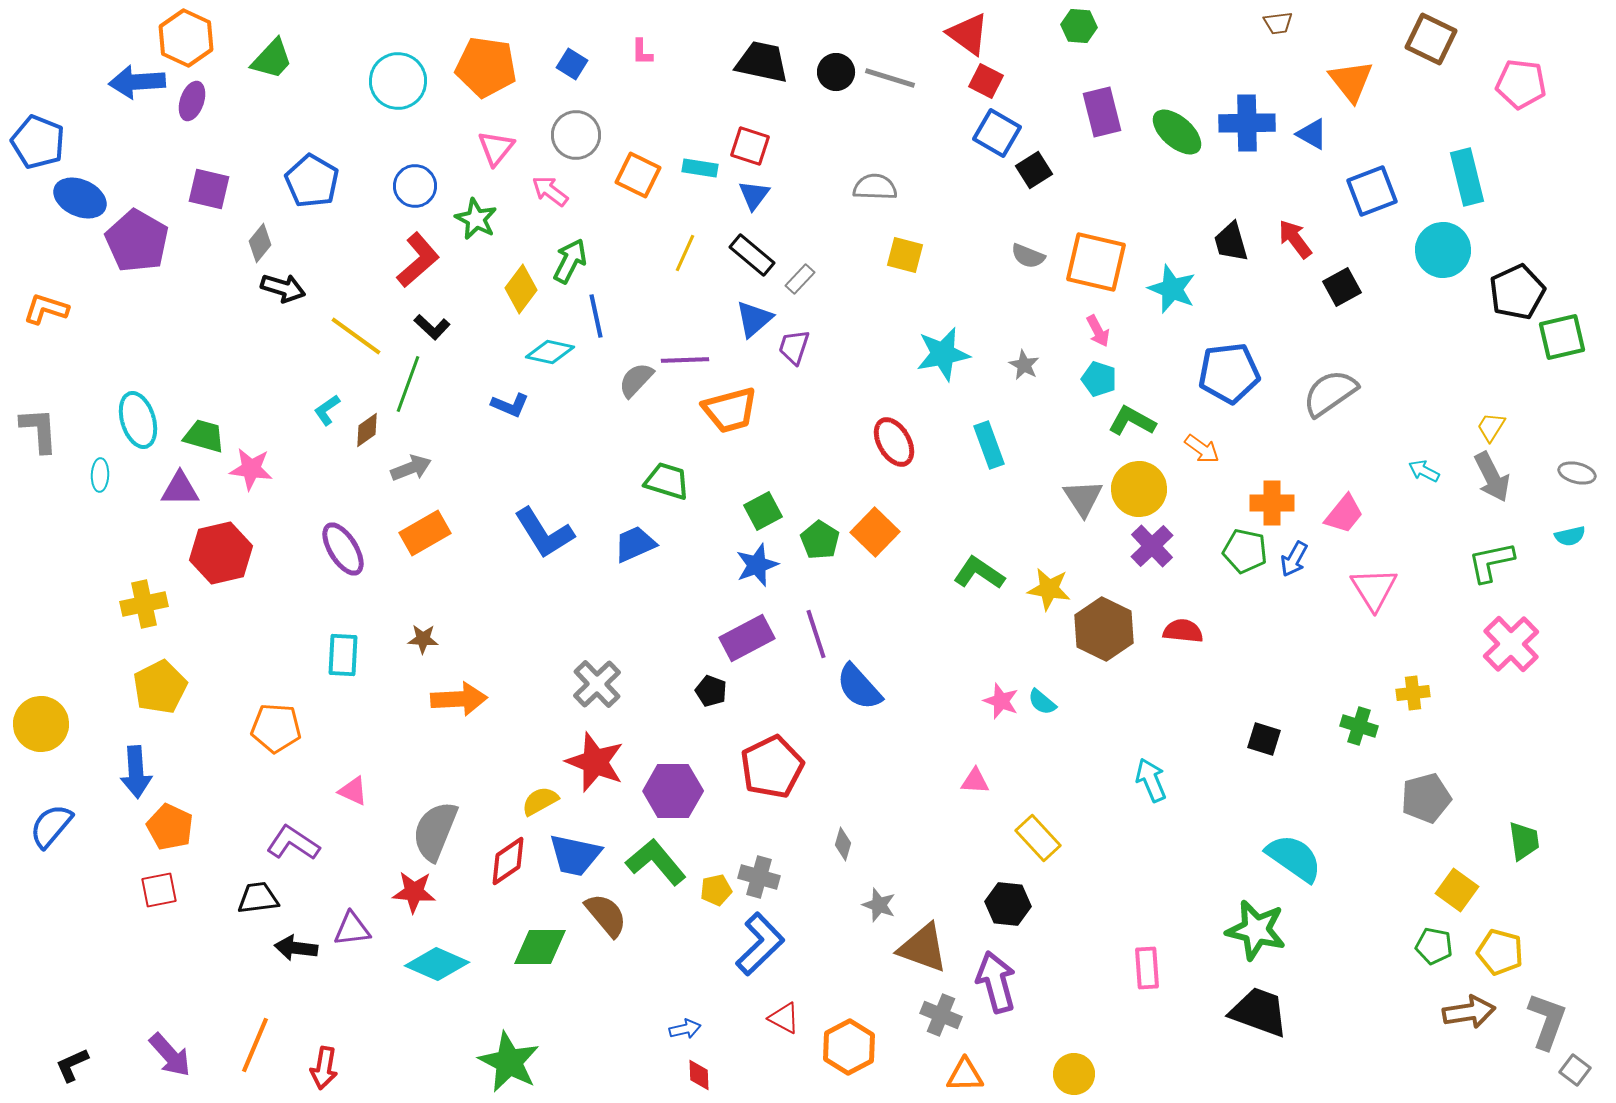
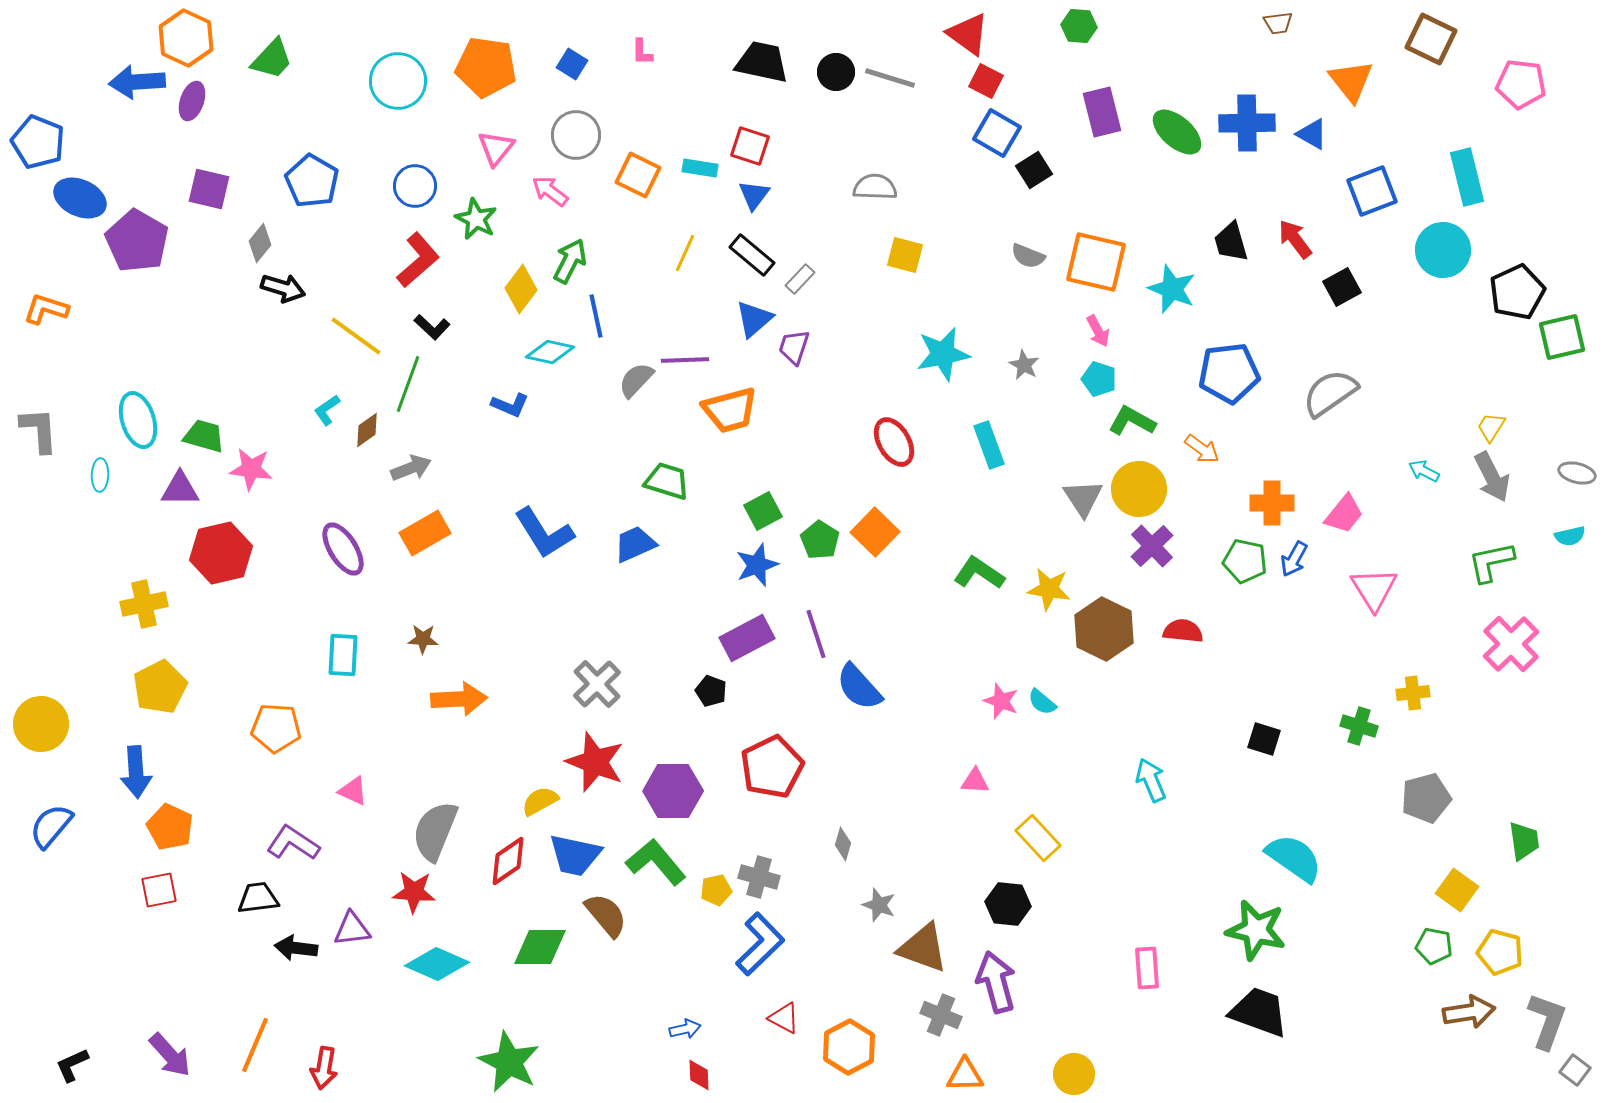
green pentagon at (1245, 551): moved 10 px down
